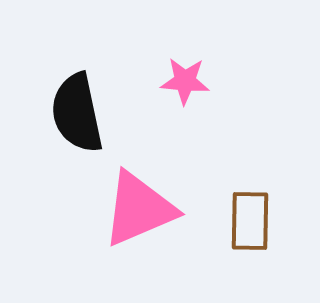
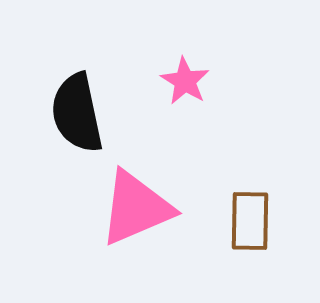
pink star: rotated 27 degrees clockwise
pink triangle: moved 3 px left, 1 px up
